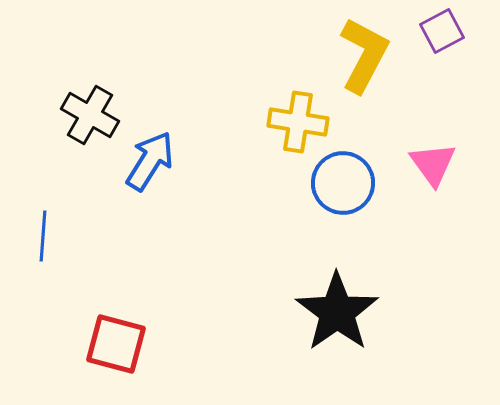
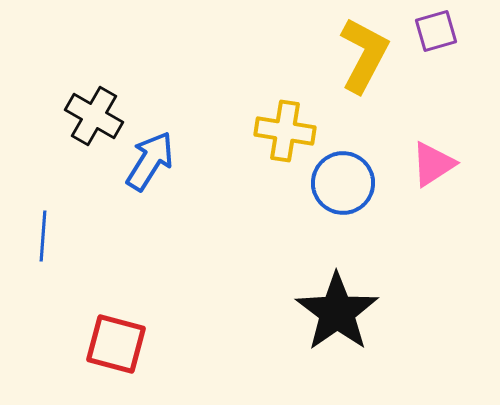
purple square: moved 6 px left; rotated 12 degrees clockwise
black cross: moved 4 px right, 1 px down
yellow cross: moved 13 px left, 9 px down
pink triangle: rotated 33 degrees clockwise
